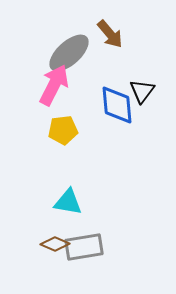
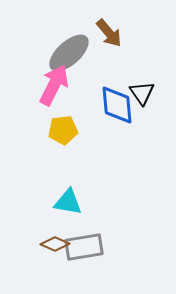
brown arrow: moved 1 px left, 1 px up
black triangle: moved 2 px down; rotated 12 degrees counterclockwise
